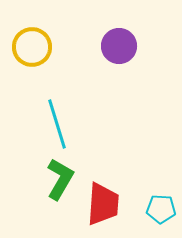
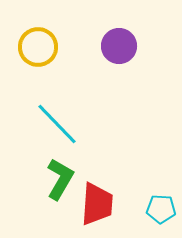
yellow circle: moved 6 px right
cyan line: rotated 27 degrees counterclockwise
red trapezoid: moved 6 px left
